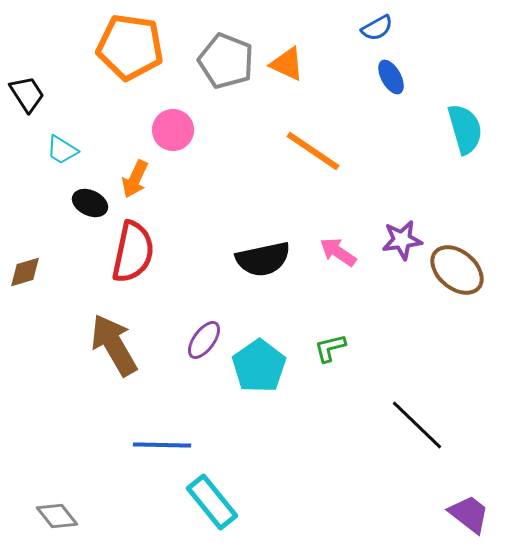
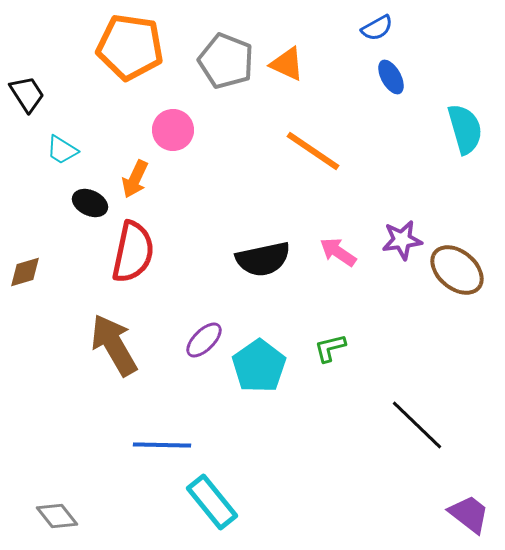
purple ellipse: rotated 9 degrees clockwise
